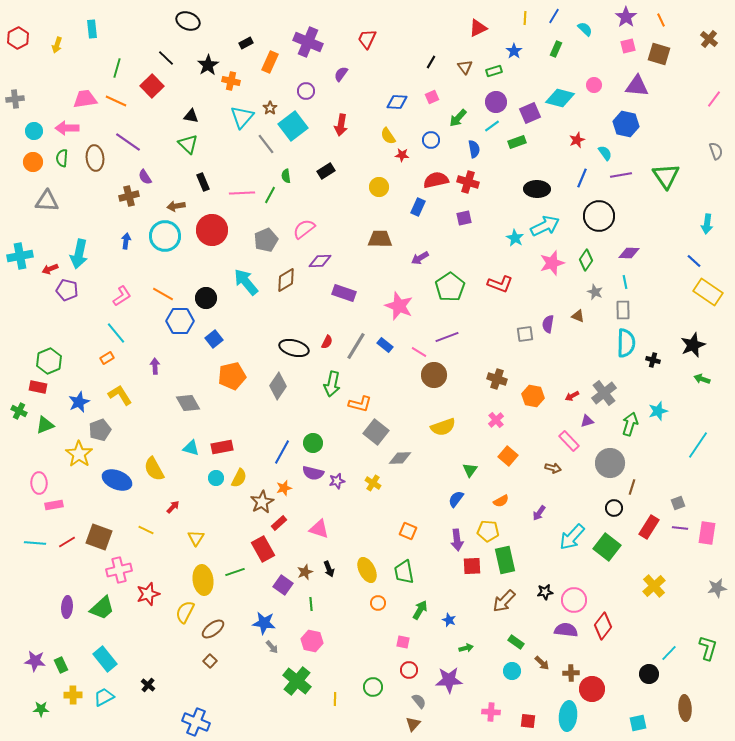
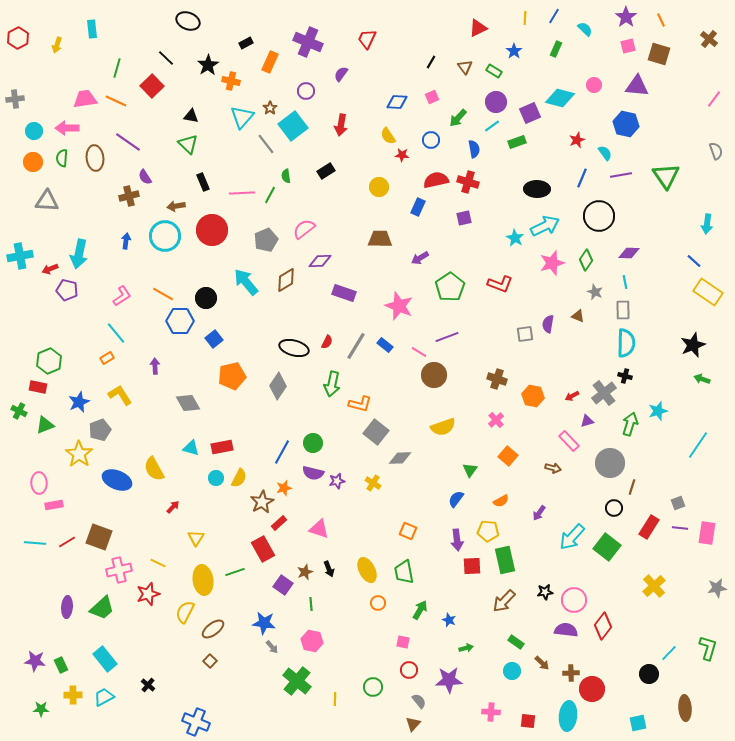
green rectangle at (494, 71): rotated 49 degrees clockwise
black cross at (653, 360): moved 28 px left, 16 px down
yellow line at (146, 530): moved 12 px right, 33 px down
